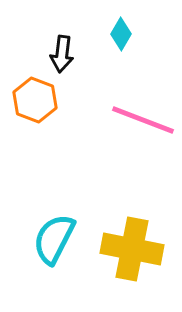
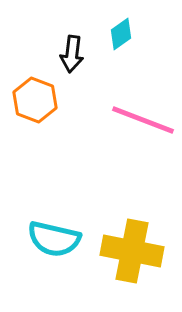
cyan diamond: rotated 24 degrees clockwise
black arrow: moved 10 px right
cyan semicircle: rotated 104 degrees counterclockwise
yellow cross: moved 2 px down
